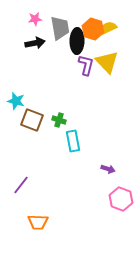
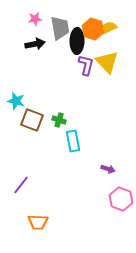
black arrow: moved 1 px down
